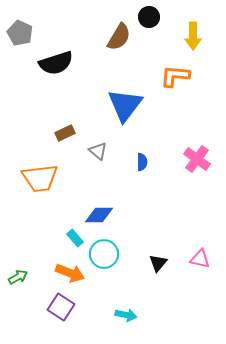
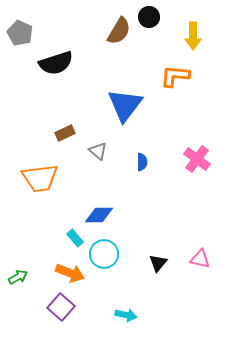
brown semicircle: moved 6 px up
purple square: rotated 8 degrees clockwise
